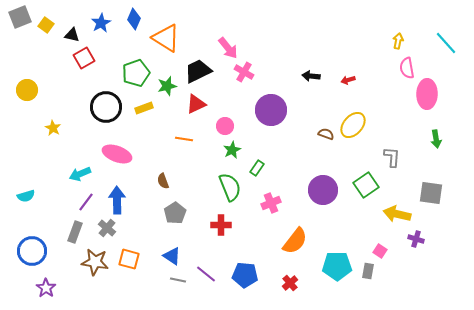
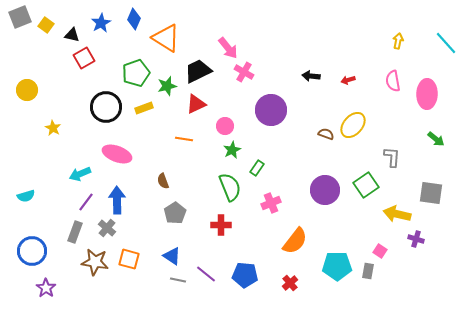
pink semicircle at (407, 68): moved 14 px left, 13 px down
green arrow at (436, 139): rotated 42 degrees counterclockwise
purple circle at (323, 190): moved 2 px right
